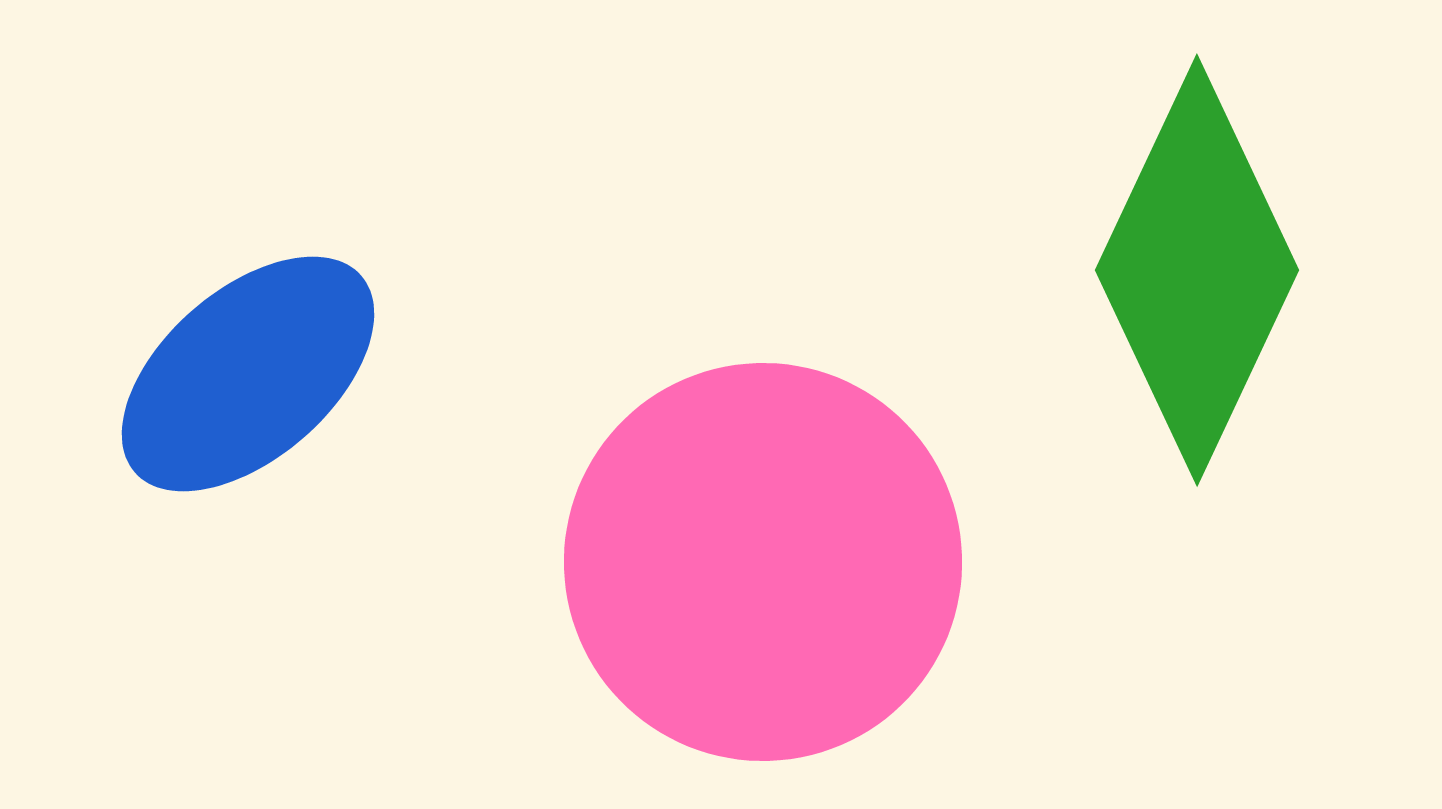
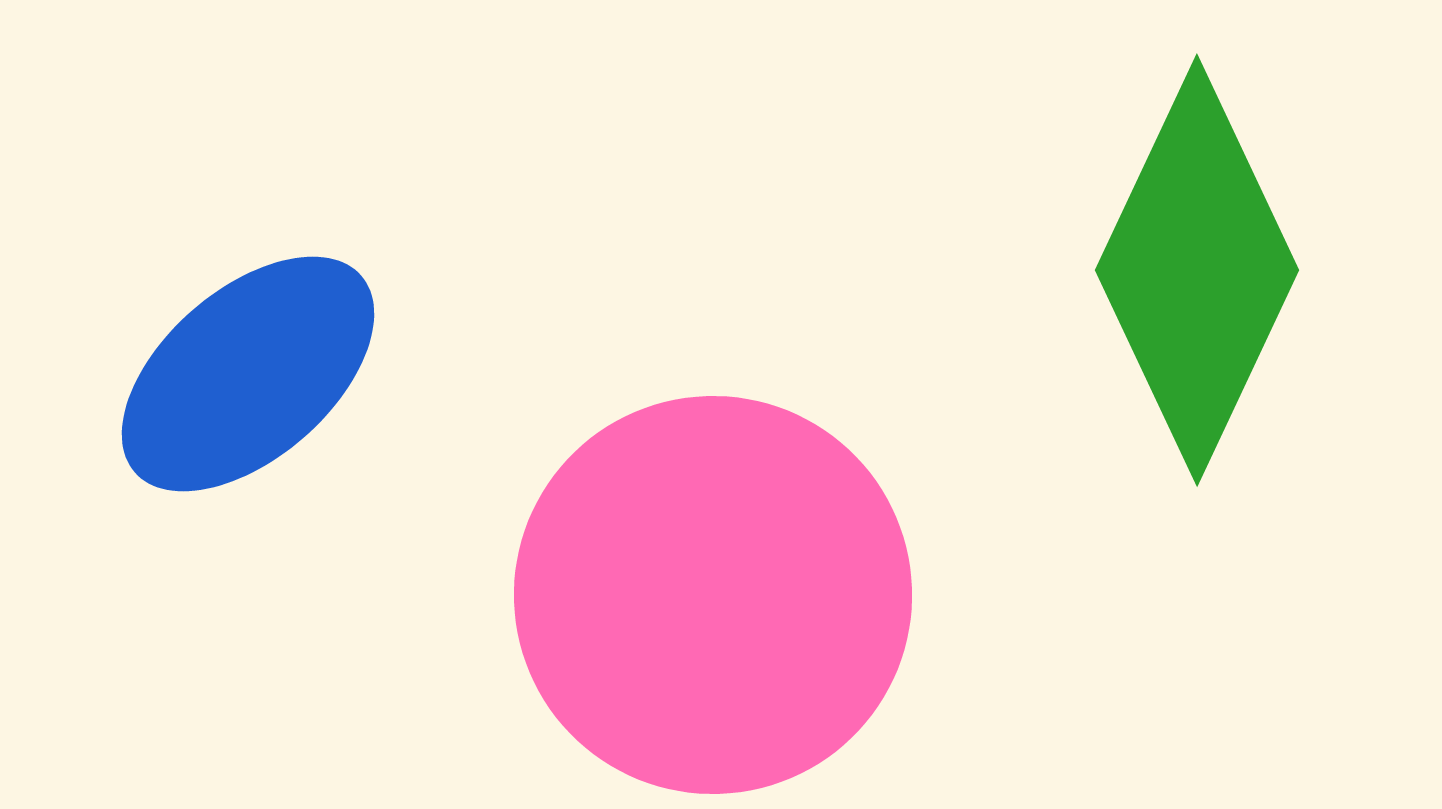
pink circle: moved 50 px left, 33 px down
